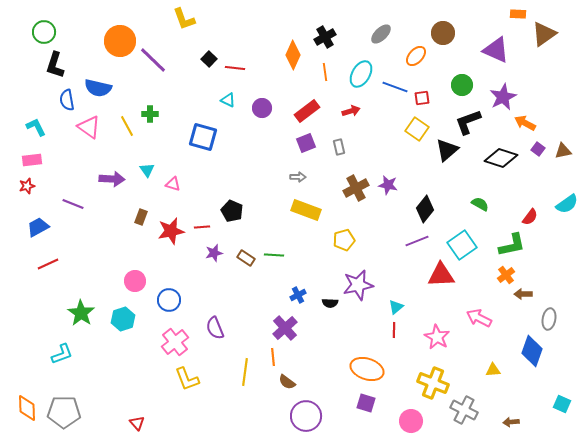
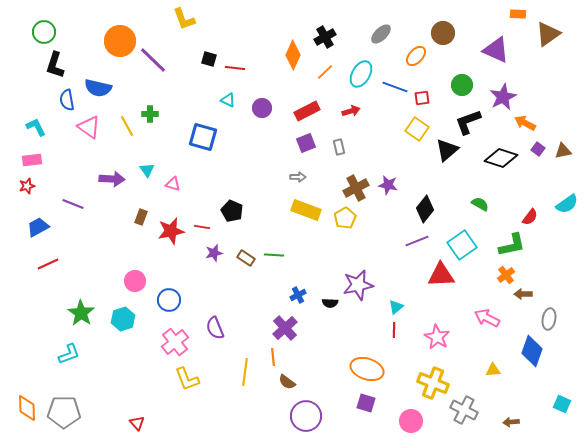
brown triangle at (544, 34): moved 4 px right
black square at (209, 59): rotated 28 degrees counterclockwise
orange line at (325, 72): rotated 54 degrees clockwise
red rectangle at (307, 111): rotated 10 degrees clockwise
red line at (202, 227): rotated 14 degrees clockwise
yellow pentagon at (344, 240): moved 1 px right, 22 px up; rotated 15 degrees counterclockwise
pink arrow at (479, 318): moved 8 px right
cyan L-shape at (62, 354): moved 7 px right
